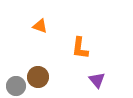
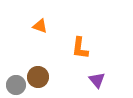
gray circle: moved 1 px up
